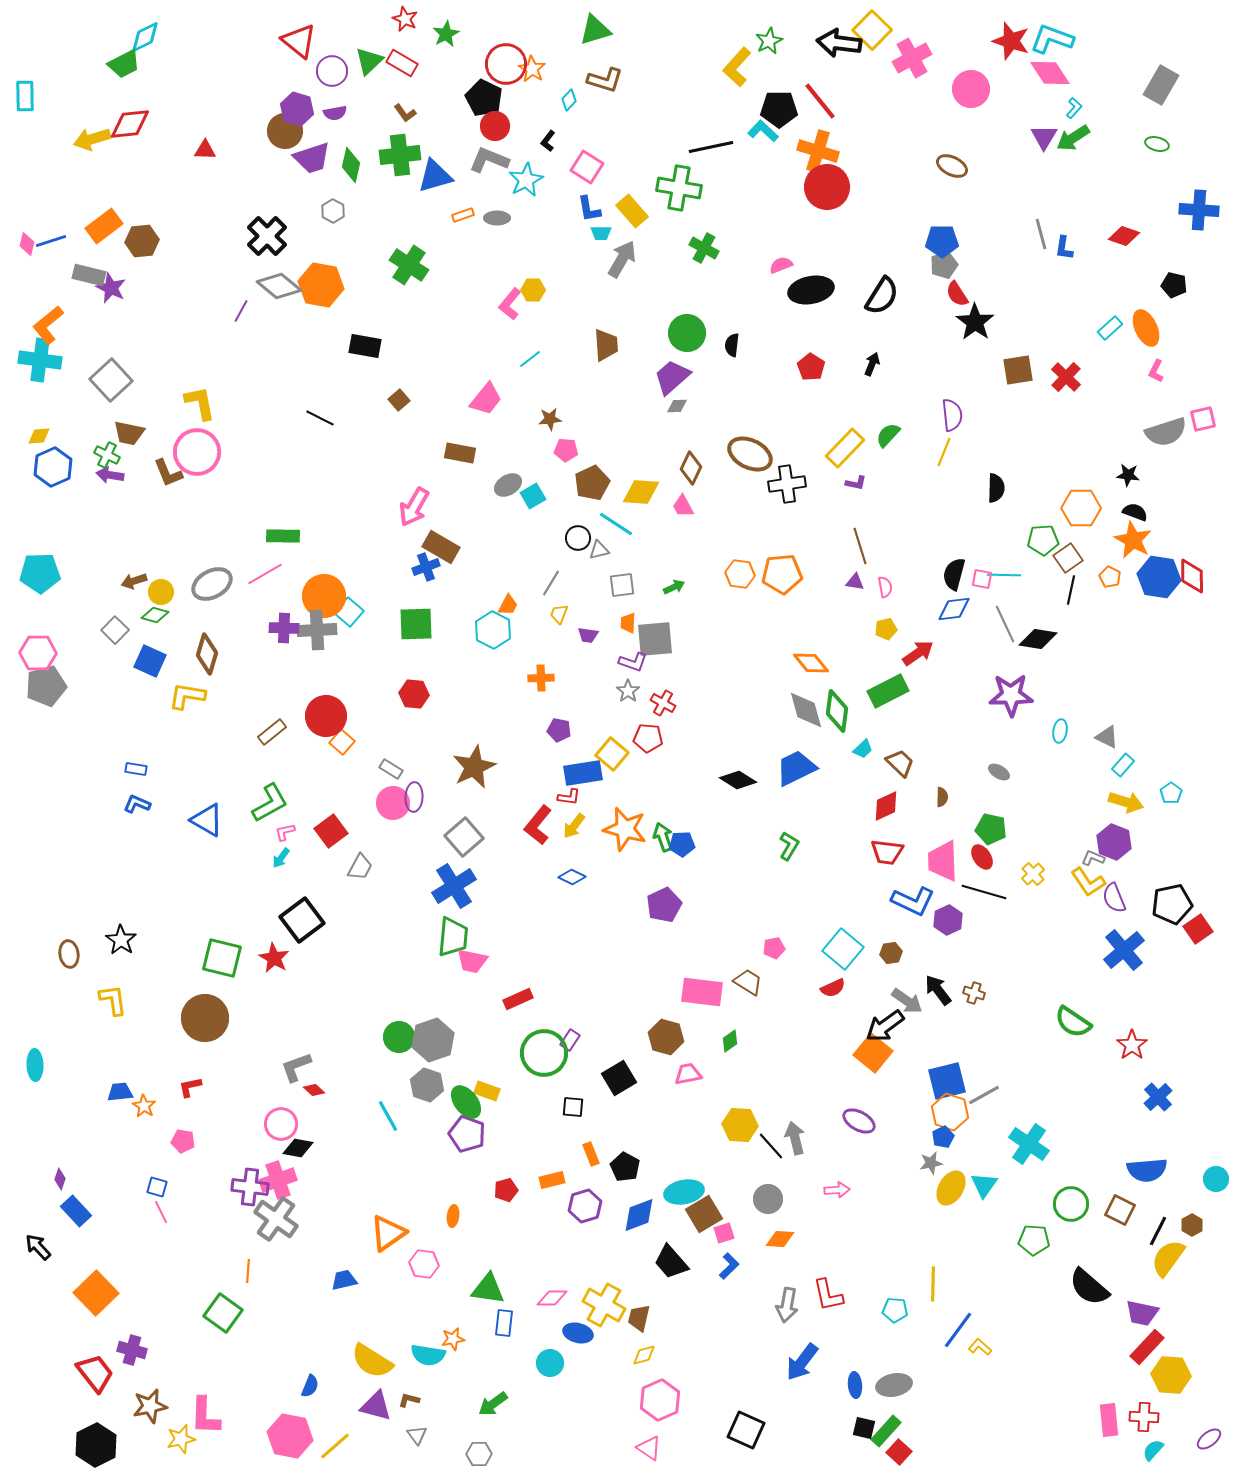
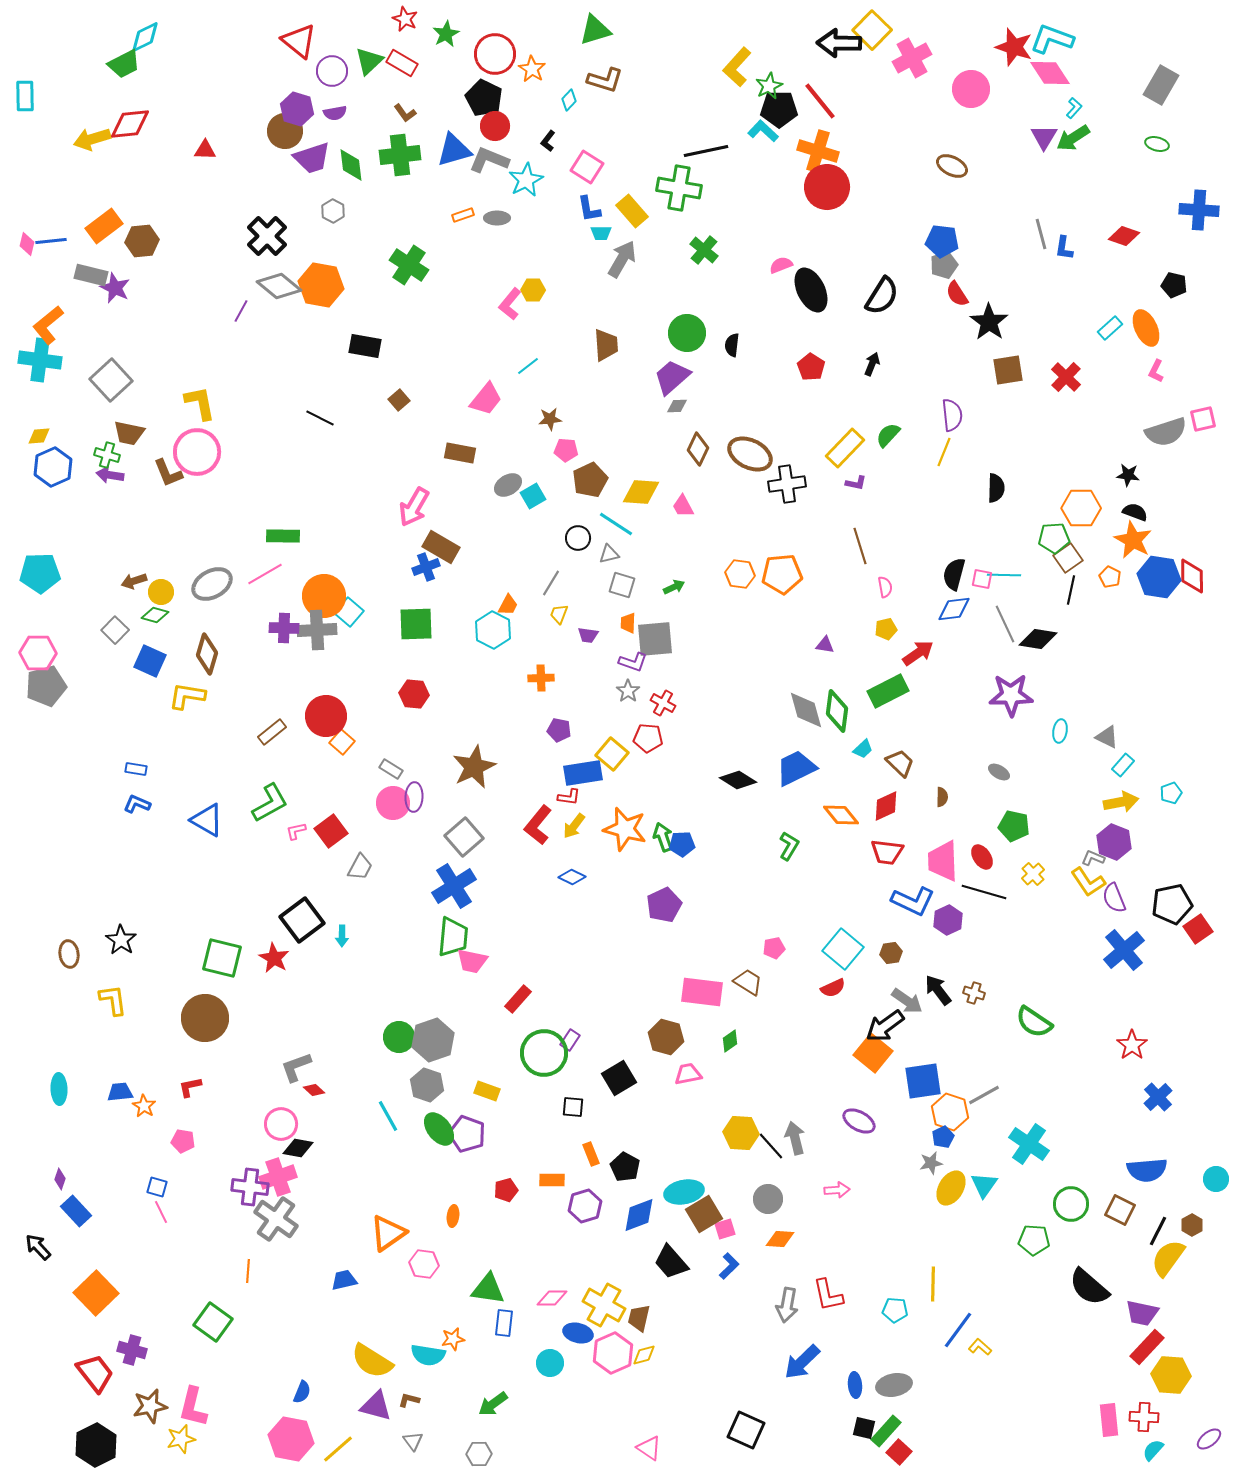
green star at (769, 41): moved 45 px down
red star at (1011, 41): moved 3 px right, 6 px down
black arrow at (839, 43): rotated 6 degrees counterclockwise
red circle at (506, 64): moved 11 px left, 10 px up
black line at (711, 147): moved 5 px left, 4 px down
green diamond at (351, 165): rotated 20 degrees counterclockwise
blue triangle at (435, 176): moved 19 px right, 26 px up
blue line at (51, 241): rotated 12 degrees clockwise
blue pentagon at (942, 241): rotated 8 degrees clockwise
green cross at (704, 248): moved 2 px down; rotated 12 degrees clockwise
gray rectangle at (89, 275): moved 2 px right
purple star at (111, 288): moved 4 px right
black ellipse at (811, 290): rotated 75 degrees clockwise
black star at (975, 322): moved 14 px right
cyan line at (530, 359): moved 2 px left, 7 px down
brown square at (1018, 370): moved 10 px left
green cross at (107, 455): rotated 10 degrees counterclockwise
brown diamond at (691, 468): moved 7 px right, 19 px up
brown pentagon at (592, 483): moved 2 px left, 3 px up
green pentagon at (1043, 540): moved 11 px right, 2 px up
gray triangle at (599, 550): moved 10 px right, 4 px down
purple triangle at (855, 582): moved 30 px left, 63 px down
gray square at (622, 585): rotated 24 degrees clockwise
orange diamond at (811, 663): moved 30 px right, 152 px down
cyan pentagon at (1171, 793): rotated 15 degrees clockwise
yellow arrow at (1126, 802): moved 5 px left; rotated 28 degrees counterclockwise
green pentagon at (991, 829): moved 23 px right, 3 px up
pink L-shape at (285, 832): moved 11 px right, 1 px up
cyan arrow at (281, 858): moved 61 px right, 78 px down; rotated 35 degrees counterclockwise
red rectangle at (518, 999): rotated 24 degrees counterclockwise
green semicircle at (1073, 1022): moved 39 px left
cyan ellipse at (35, 1065): moved 24 px right, 24 px down
blue square at (947, 1081): moved 24 px left; rotated 6 degrees clockwise
green ellipse at (466, 1102): moved 27 px left, 27 px down
yellow hexagon at (740, 1125): moved 1 px right, 8 px down
pink cross at (278, 1180): moved 3 px up
orange rectangle at (552, 1180): rotated 15 degrees clockwise
pink square at (724, 1233): moved 1 px right, 4 px up
green square at (223, 1313): moved 10 px left, 9 px down
blue arrow at (802, 1362): rotated 9 degrees clockwise
blue semicircle at (310, 1386): moved 8 px left, 6 px down
pink hexagon at (660, 1400): moved 47 px left, 47 px up
pink L-shape at (205, 1416): moved 12 px left, 9 px up; rotated 12 degrees clockwise
gray triangle at (417, 1435): moved 4 px left, 6 px down
pink hexagon at (290, 1436): moved 1 px right, 3 px down
yellow line at (335, 1446): moved 3 px right, 3 px down
